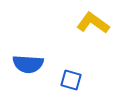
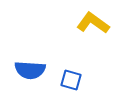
blue semicircle: moved 2 px right, 6 px down
